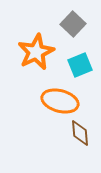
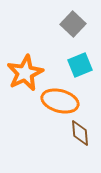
orange star: moved 11 px left, 21 px down
